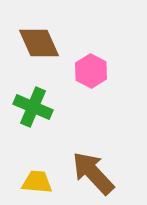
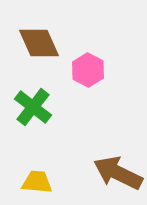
pink hexagon: moved 3 px left, 1 px up
green cross: rotated 15 degrees clockwise
brown arrow: moved 25 px right; rotated 21 degrees counterclockwise
